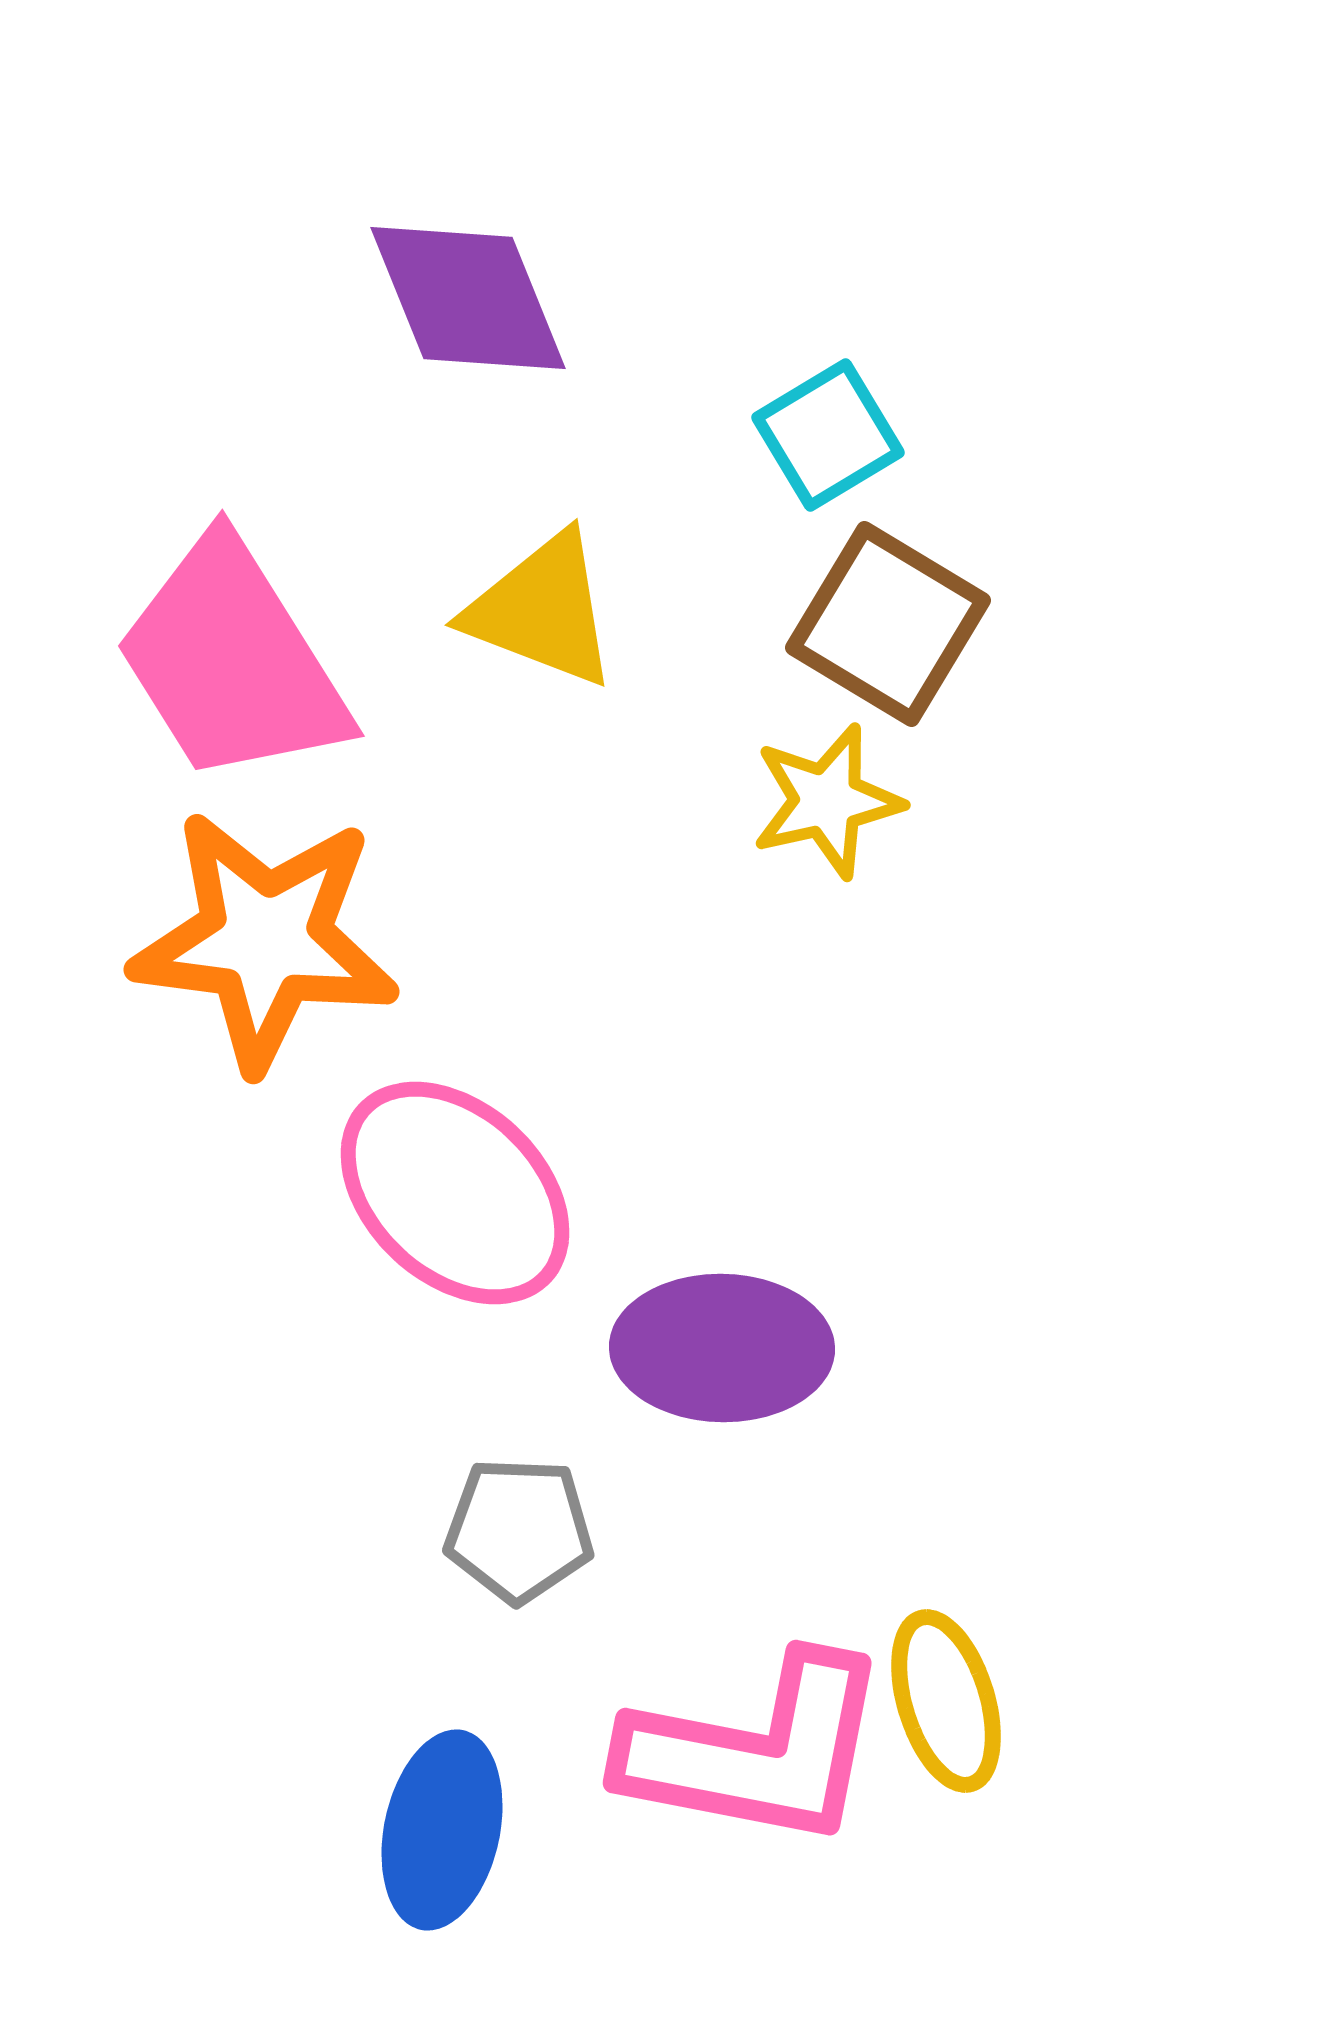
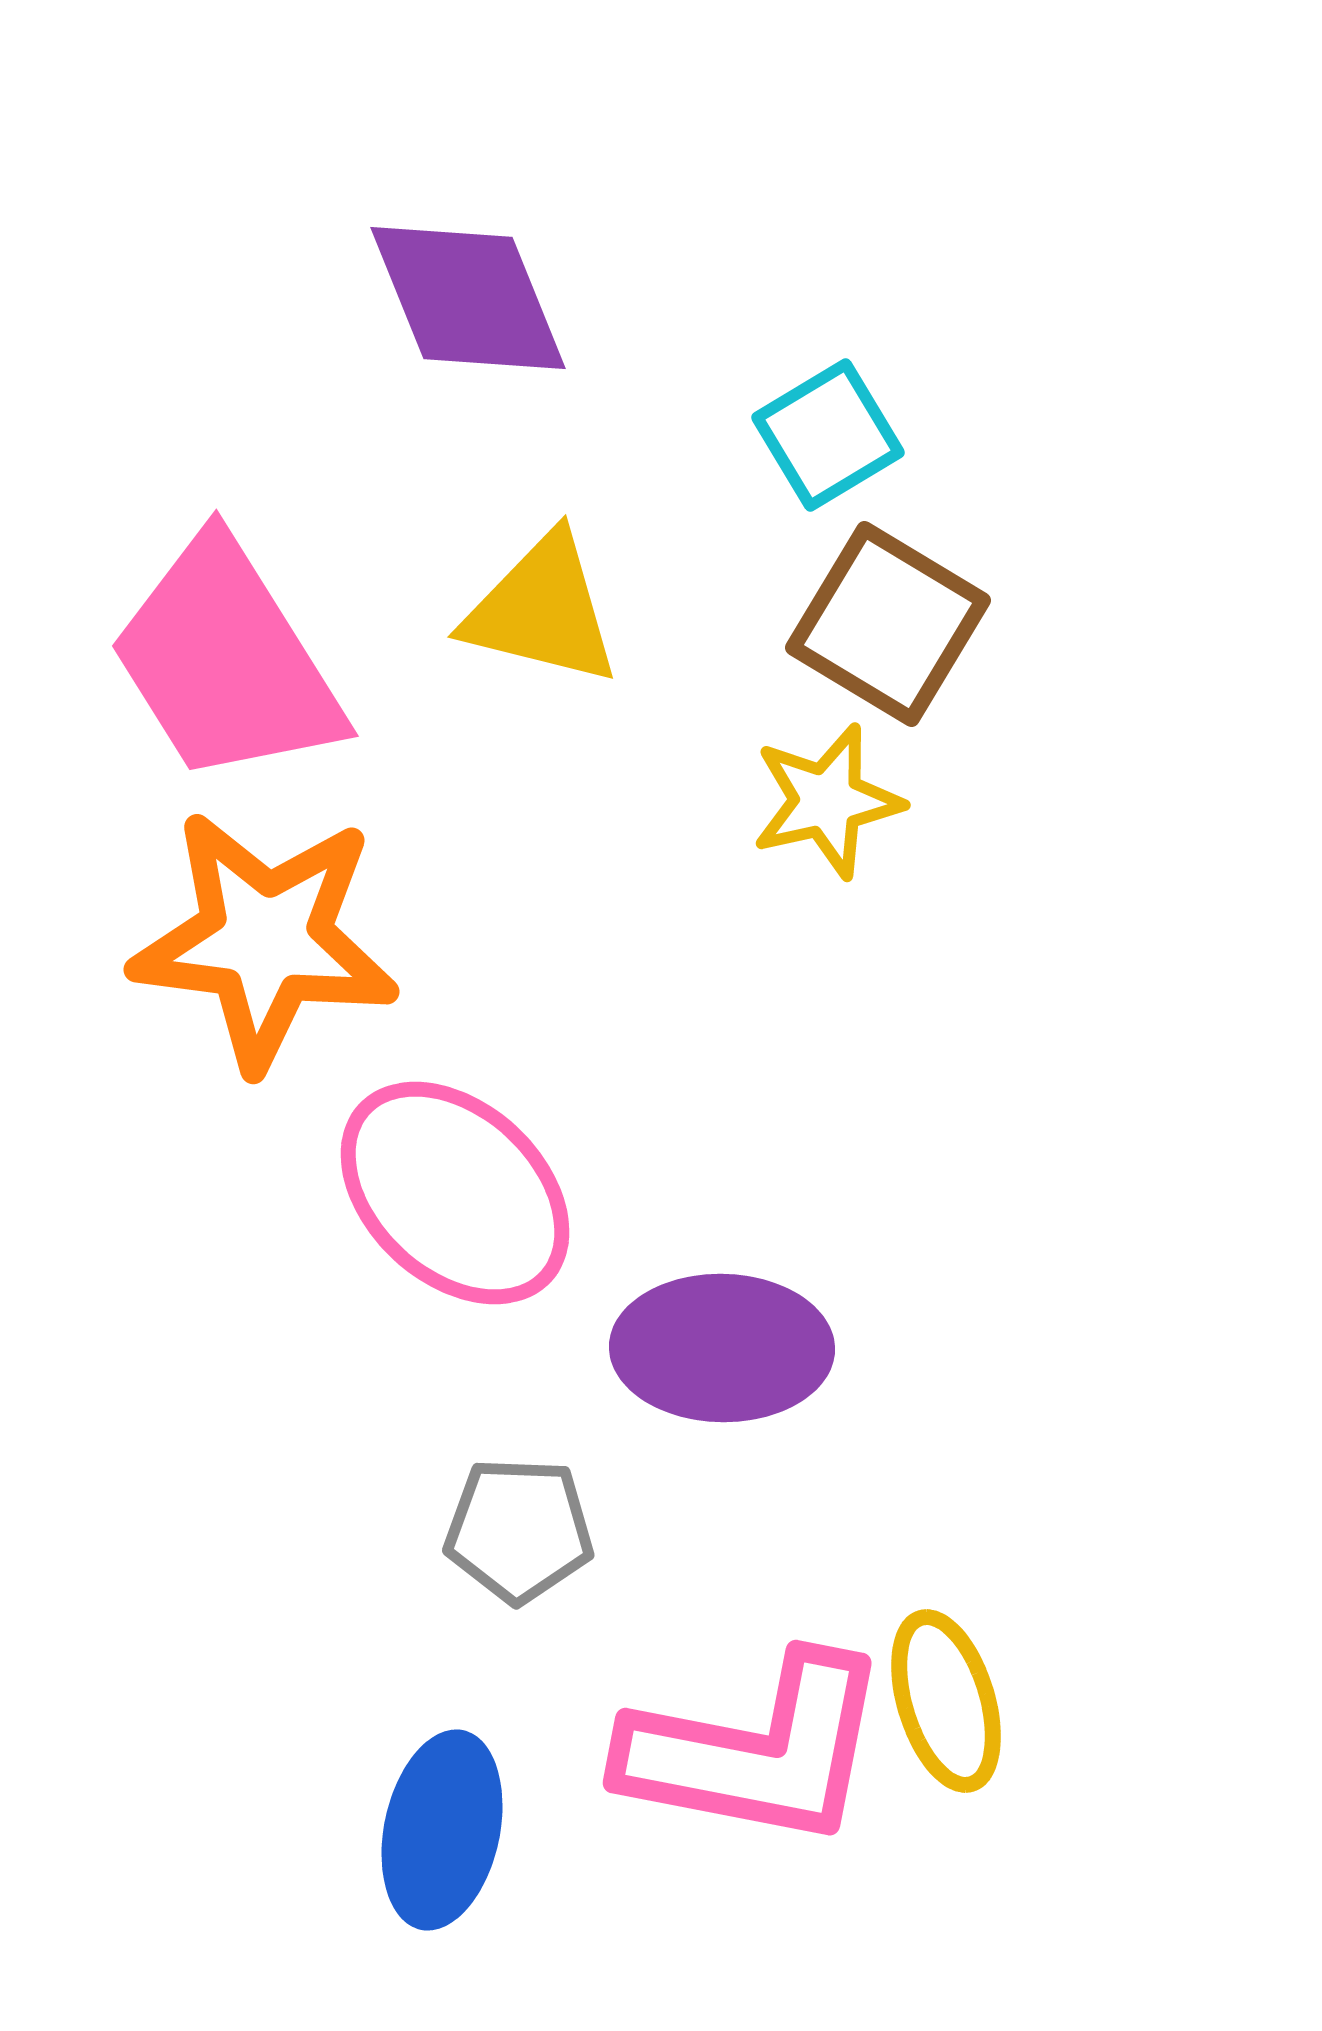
yellow triangle: rotated 7 degrees counterclockwise
pink trapezoid: moved 6 px left
